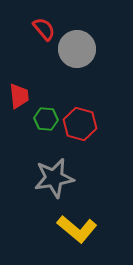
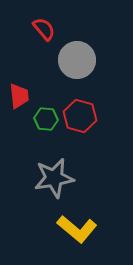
gray circle: moved 11 px down
red hexagon: moved 8 px up
